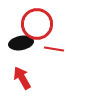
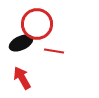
black ellipse: rotated 15 degrees counterclockwise
red line: moved 2 px down
